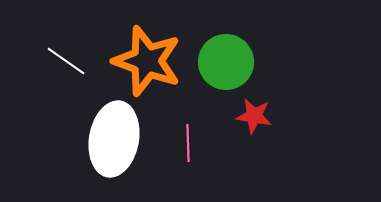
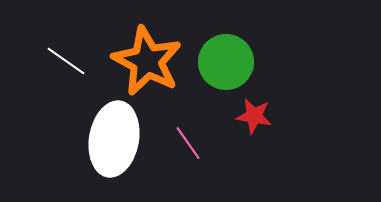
orange star: rotated 8 degrees clockwise
pink line: rotated 33 degrees counterclockwise
